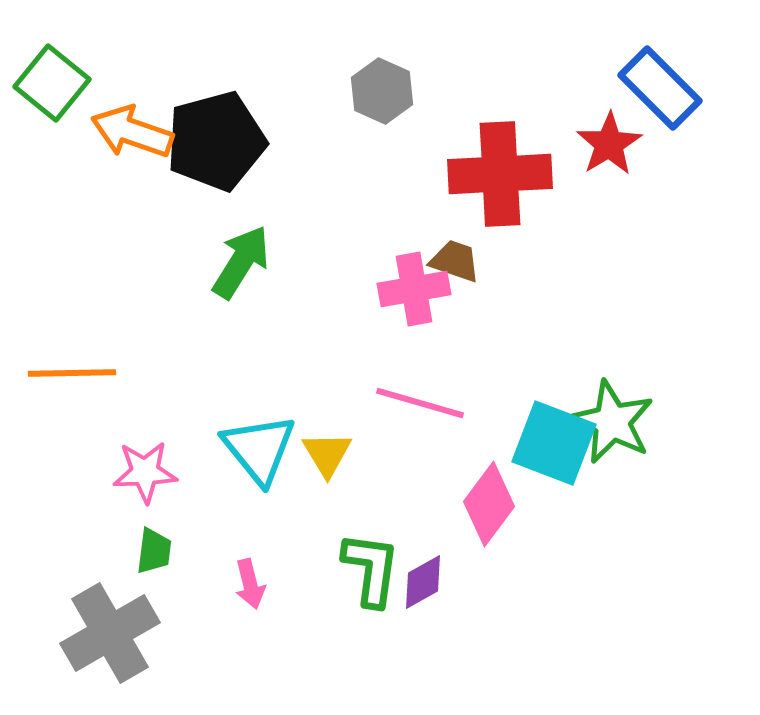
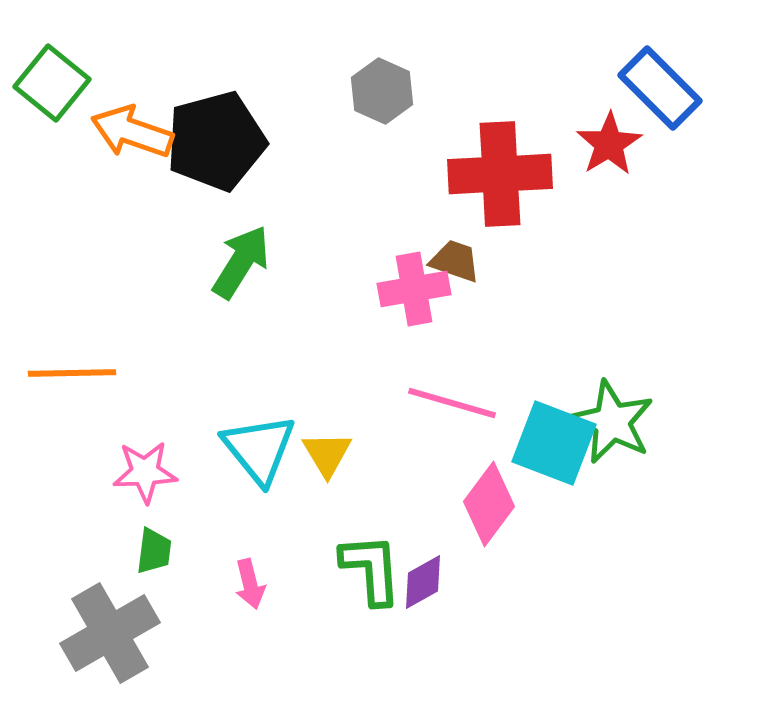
pink line: moved 32 px right
green L-shape: rotated 12 degrees counterclockwise
